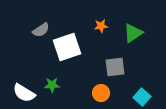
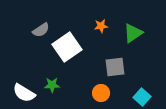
white square: rotated 16 degrees counterclockwise
